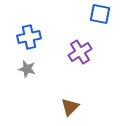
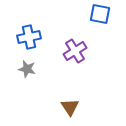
purple cross: moved 5 px left, 1 px up
brown triangle: rotated 18 degrees counterclockwise
